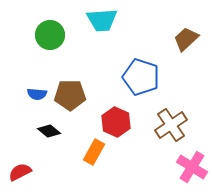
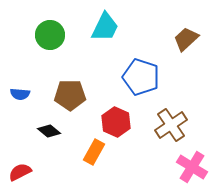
cyan trapezoid: moved 3 px right, 7 px down; rotated 60 degrees counterclockwise
blue semicircle: moved 17 px left
